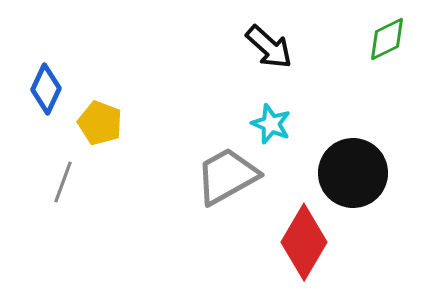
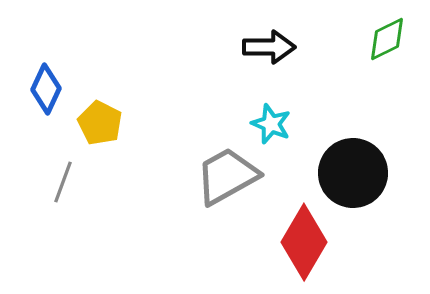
black arrow: rotated 42 degrees counterclockwise
yellow pentagon: rotated 6 degrees clockwise
